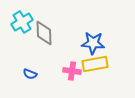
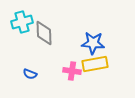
cyan cross: rotated 15 degrees clockwise
